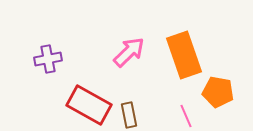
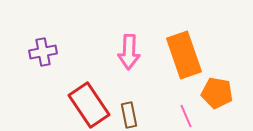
pink arrow: rotated 136 degrees clockwise
purple cross: moved 5 px left, 7 px up
orange pentagon: moved 1 px left, 1 px down
red rectangle: rotated 27 degrees clockwise
